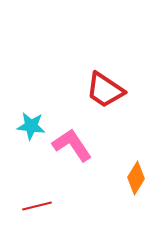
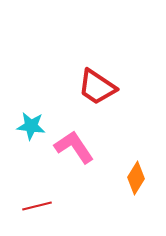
red trapezoid: moved 8 px left, 3 px up
pink L-shape: moved 2 px right, 2 px down
